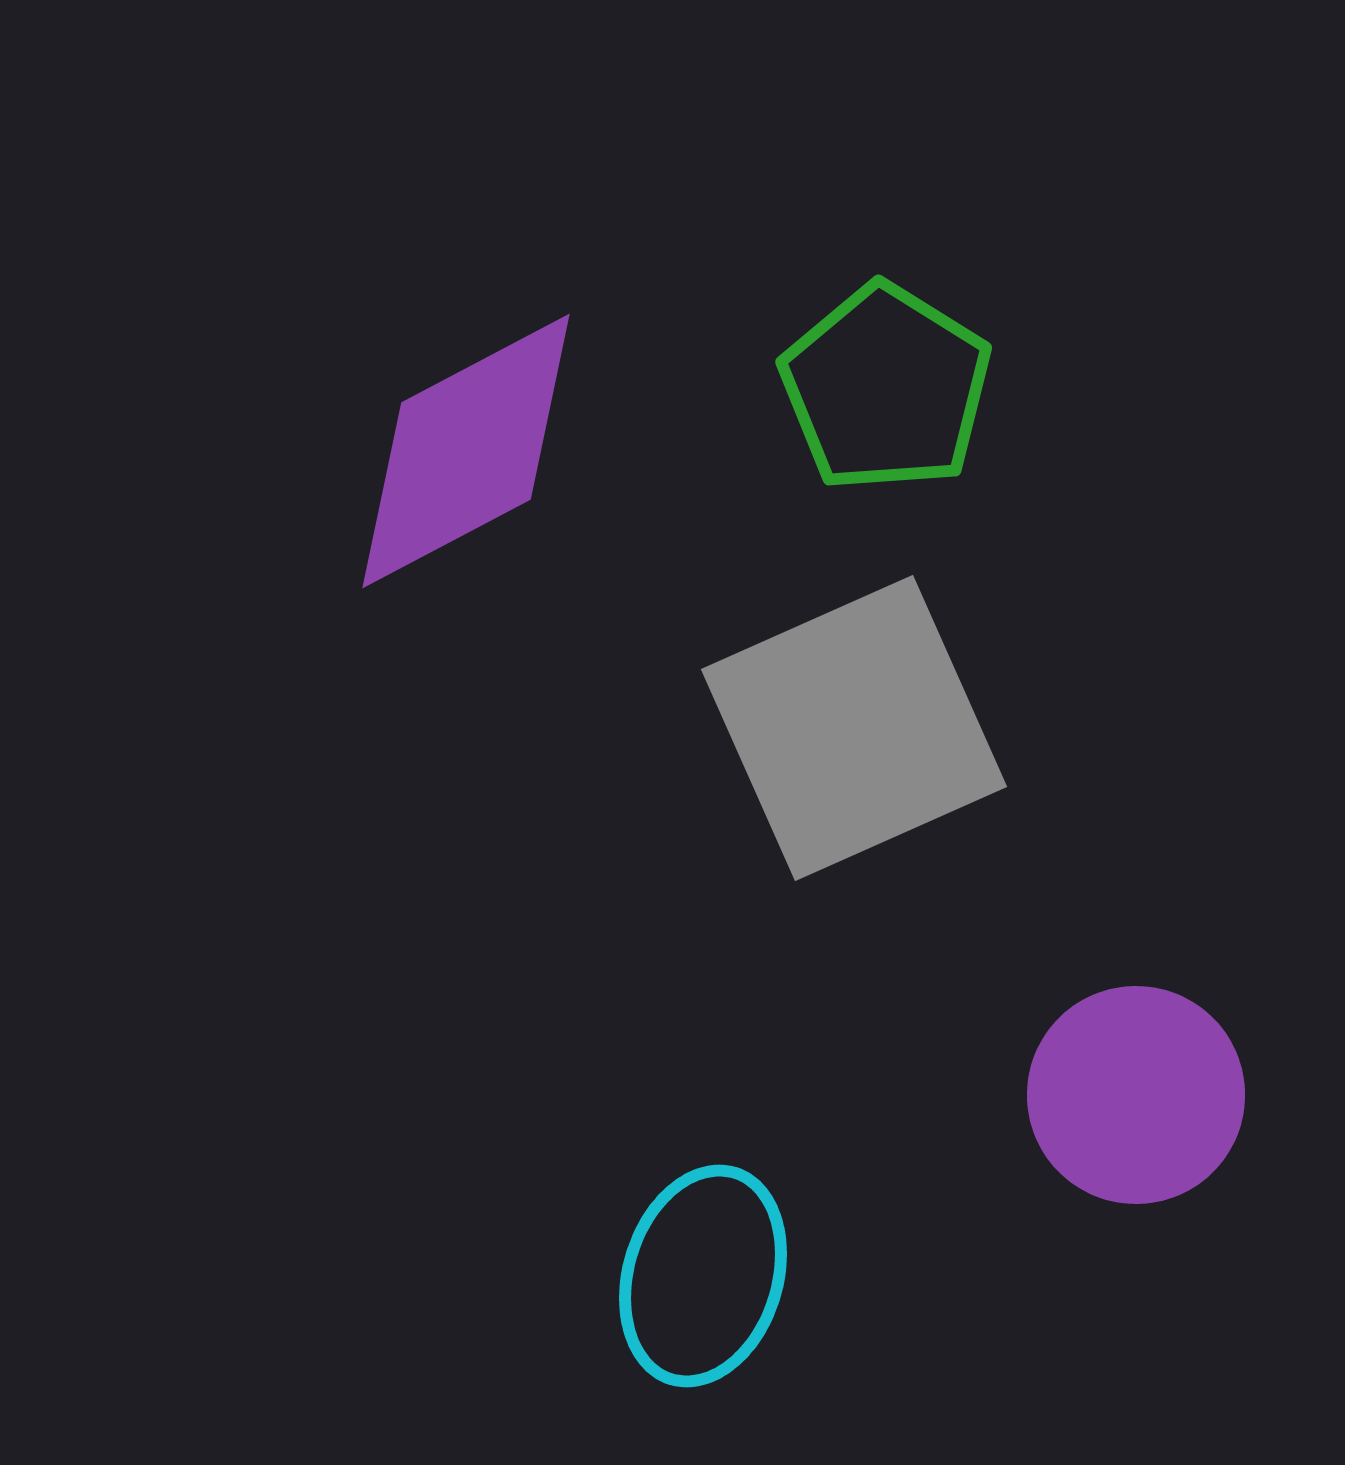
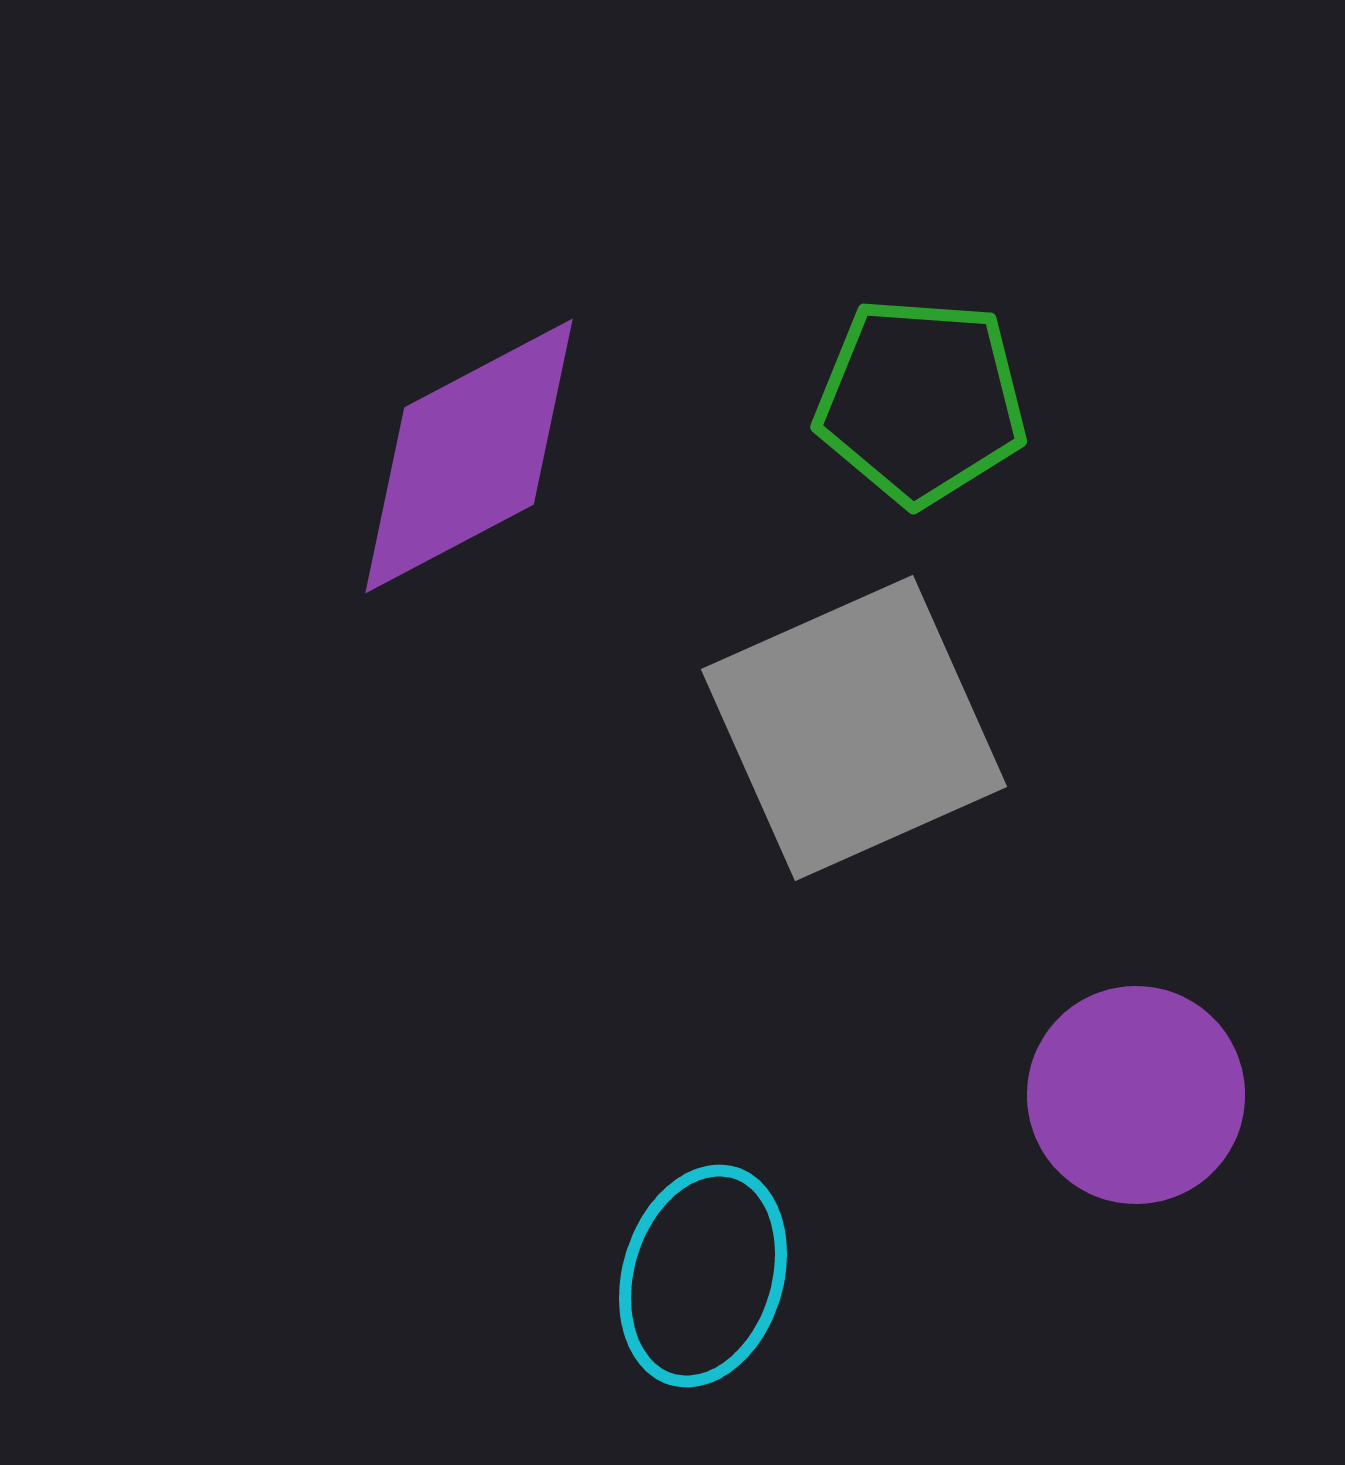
green pentagon: moved 35 px right, 13 px down; rotated 28 degrees counterclockwise
purple diamond: moved 3 px right, 5 px down
